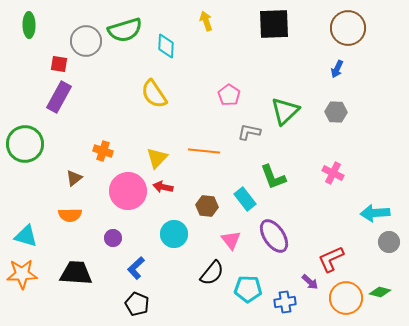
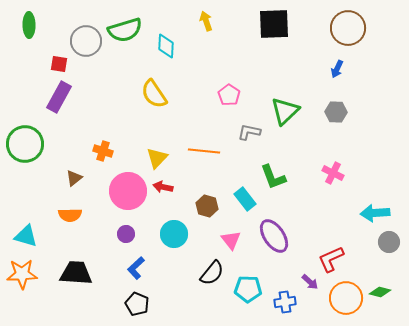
brown hexagon at (207, 206): rotated 10 degrees clockwise
purple circle at (113, 238): moved 13 px right, 4 px up
